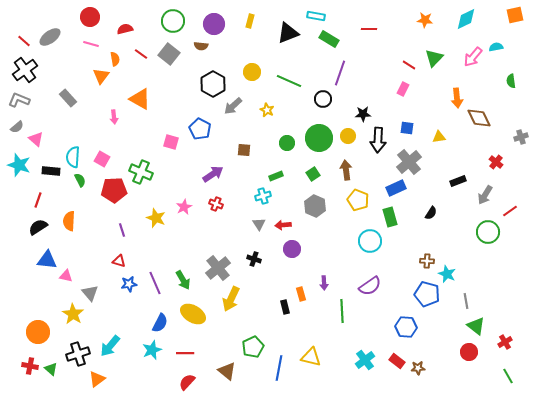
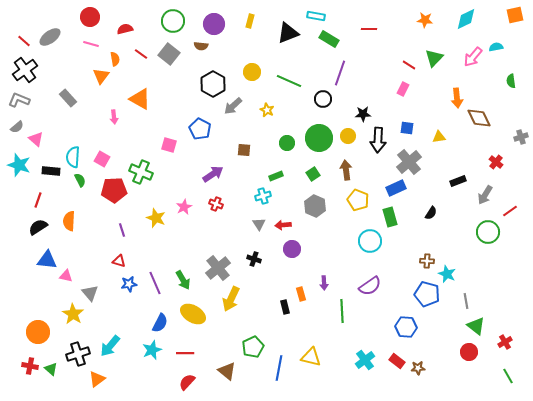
pink square at (171, 142): moved 2 px left, 3 px down
